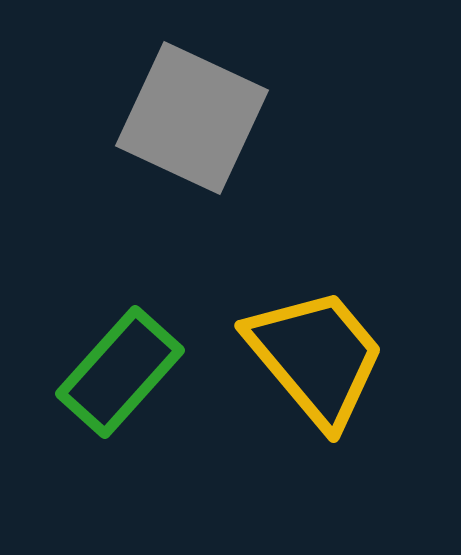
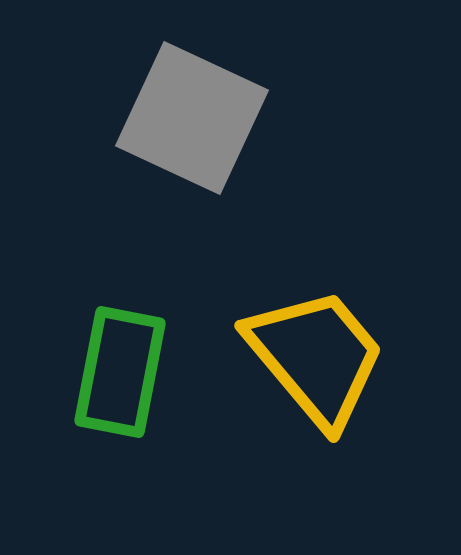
green rectangle: rotated 31 degrees counterclockwise
